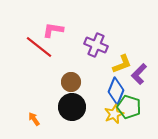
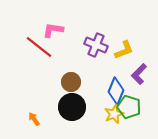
yellow L-shape: moved 2 px right, 14 px up
